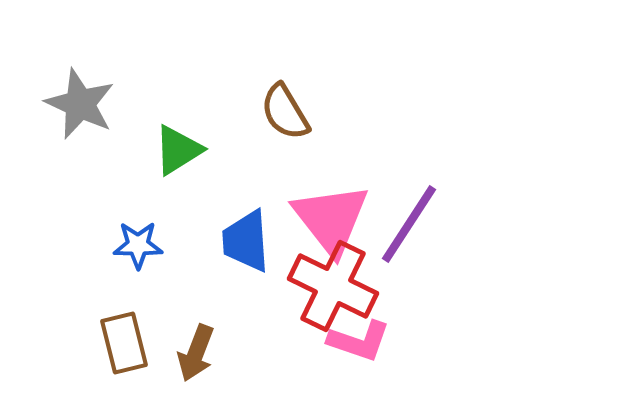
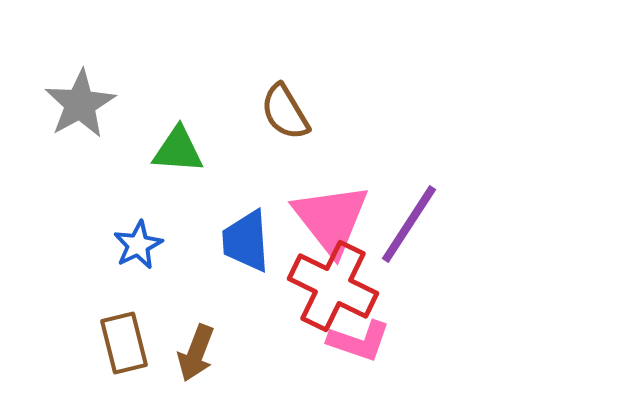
gray star: rotated 18 degrees clockwise
green triangle: rotated 36 degrees clockwise
blue star: rotated 27 degrees counterclockwise
